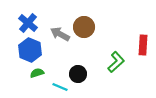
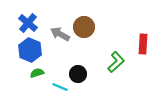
red rectangle: moved 1 px up
